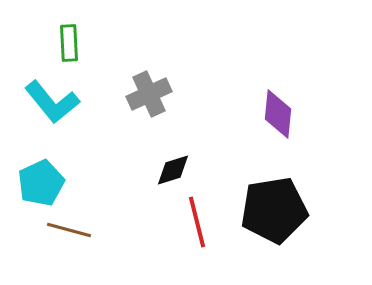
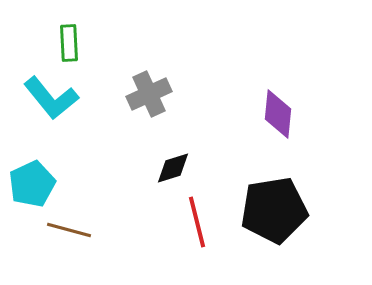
cyan L-shape: moved 1 px left, 4 px up
black diamond: moved 2 px up
cyan pentagon: moved 9 px left, 1 px down
